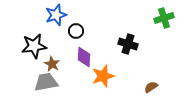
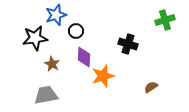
green cross: moved 1 px right, 2 px down
black star: moved 1 px right, 8 px up
gray trapezoid: moved 13 px down
